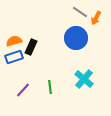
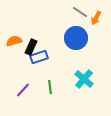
blue rectangle: moved 25 px right
